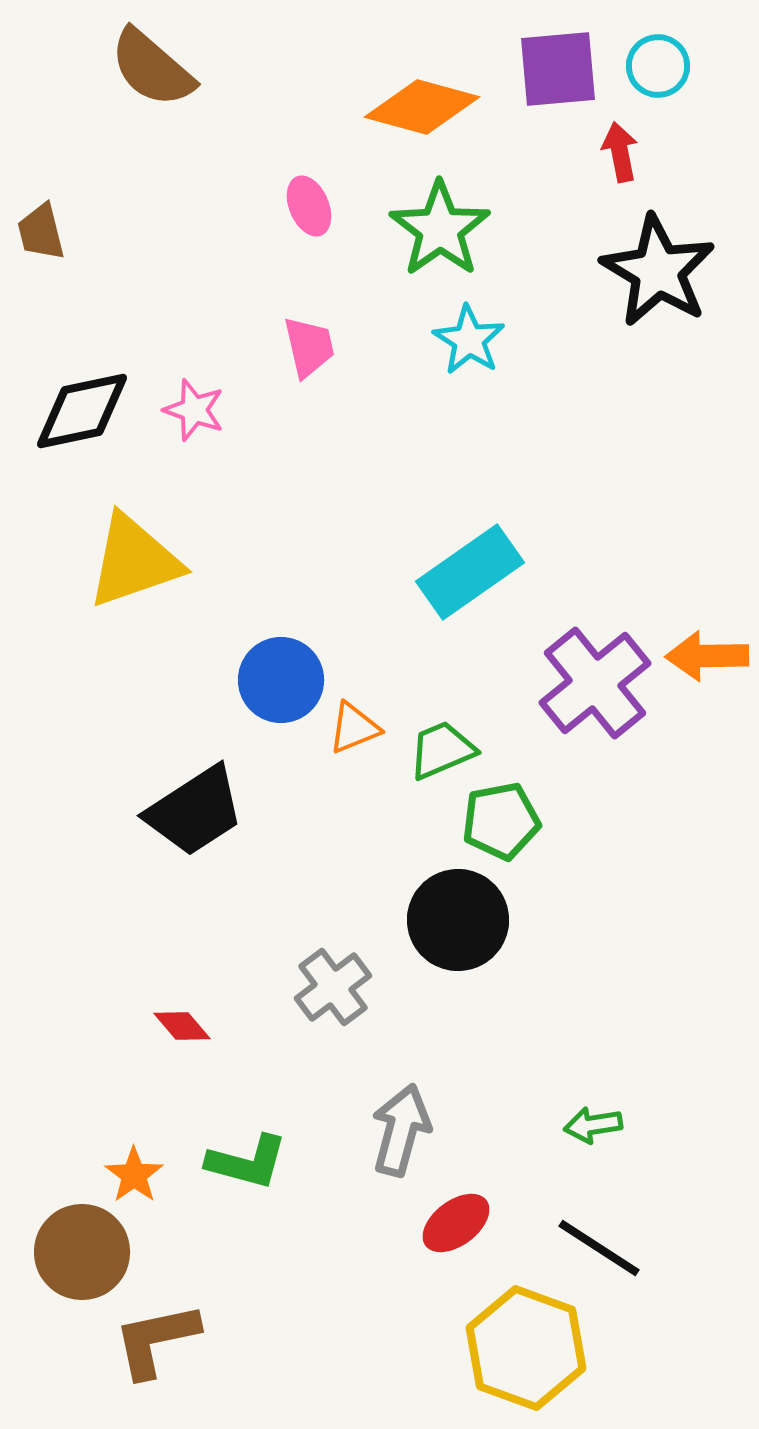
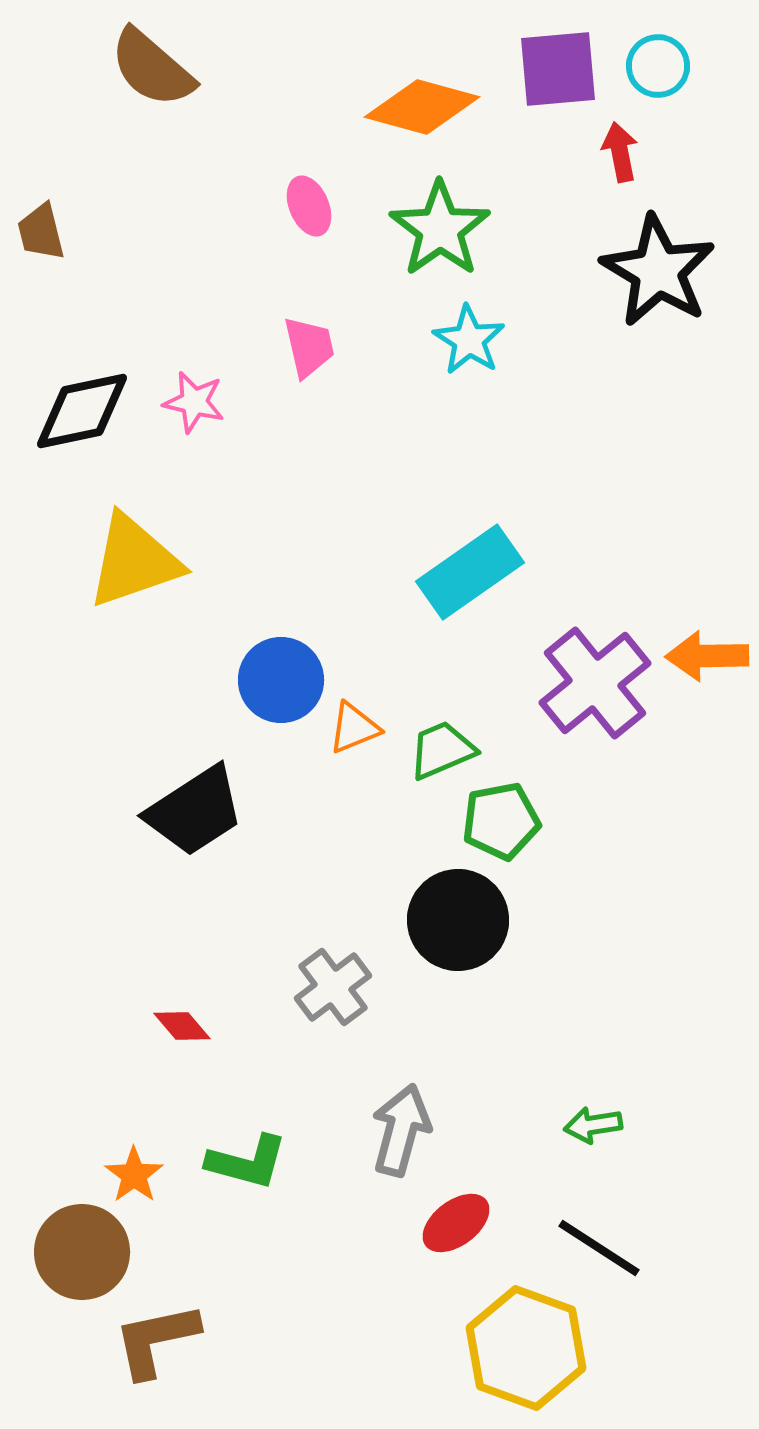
pink star: moved 8 px up; rotated 6 degrees counterclockwise
